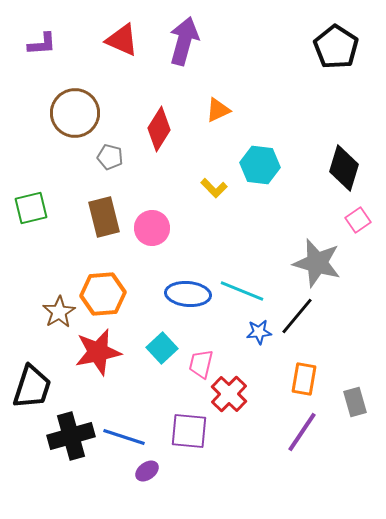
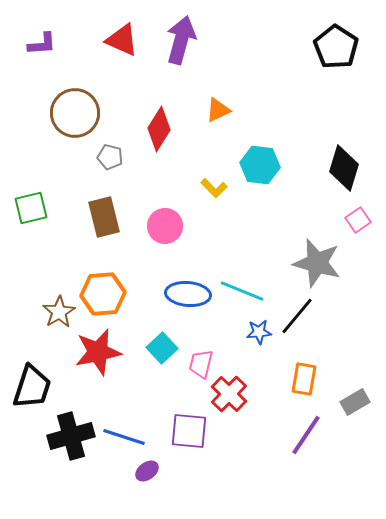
purple arrow: moved 3 px left, 1 px up
pink circle: moved 13 px right, 2 px up
gray rectangle: rotated 76 degrees clockwise
purple line: moved 4 px right, 3 px down
